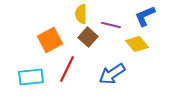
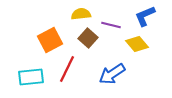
yellow semicircle: rotated 84 degrees clockwise
brown square: moved 1 px down
